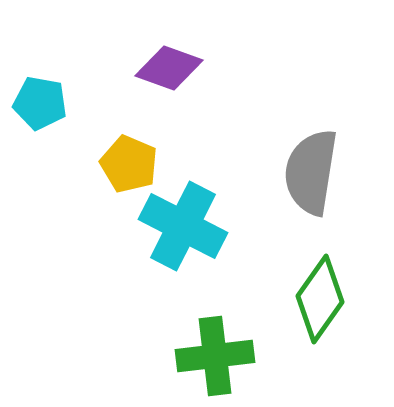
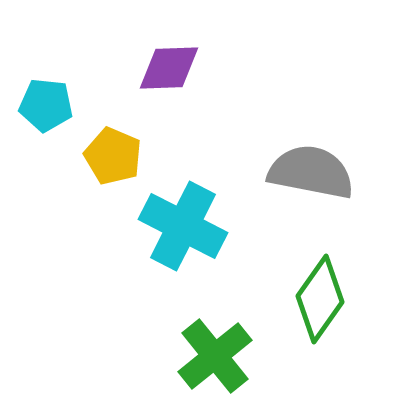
purple diamond: rotated 22 degrees counterclockwise
cyan pentagon: moved 6 px right, 2 px down; rotated 4 degrees counterclockwise
yellow pentagon: moved 16 px left, 8 px up
gray semicircle: rotated 92 degrees clockwise
green cross: rotated 32 degrees counterclockwise
